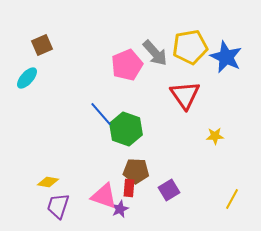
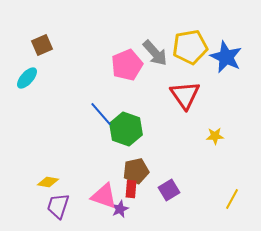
brown pentagon: rotated 15 degrees counterclockwise
red rectangle: moved 2 px right, 1 px down
